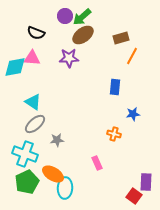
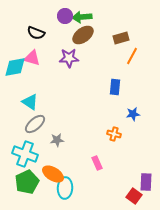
green arrow: rotated 36 degrees clockwise
pink triangle: rotated 12 degrees clockwise
cyan triangle: moved 3 px left
